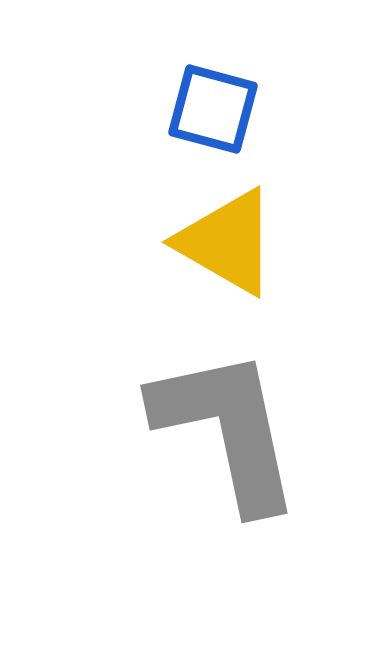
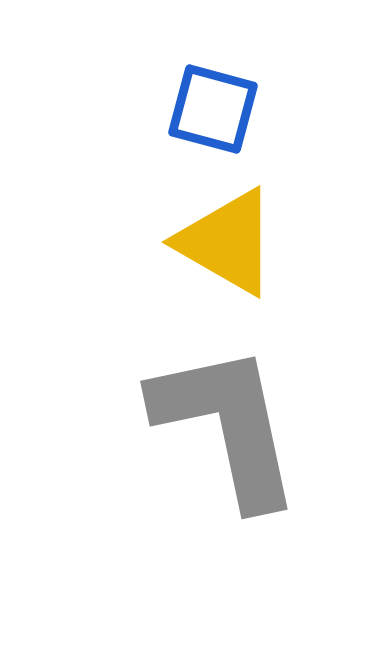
gray L-shape: moved 4 px up
